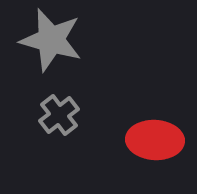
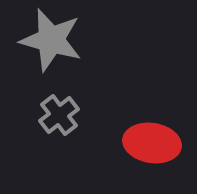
red ellipse: moved 3 px left, 3 px down; rotated 6 degrees clockwise
